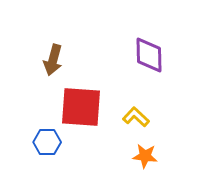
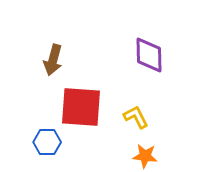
yellow L-shape: rotated 20 degrees clockwise
